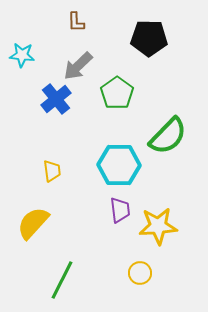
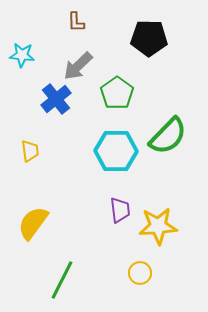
cyan hexagon: moved 3 px left, 14 px up
yellow trapezoid: moved 22 px left, 20 px up
yellow semicircle: rotated 6 degrees counterclockwise
